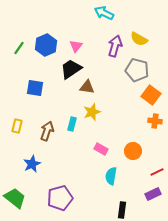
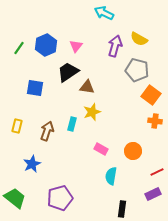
black trapezoid: moved 3 px left, 3 px down
black rectangle: moved 1 px up
